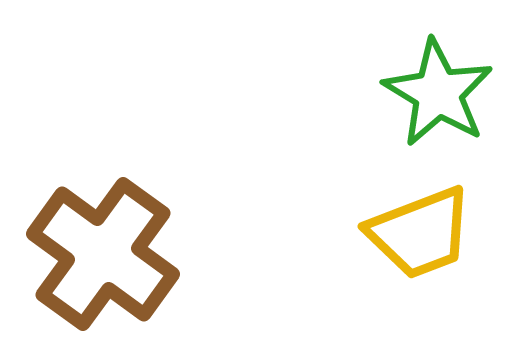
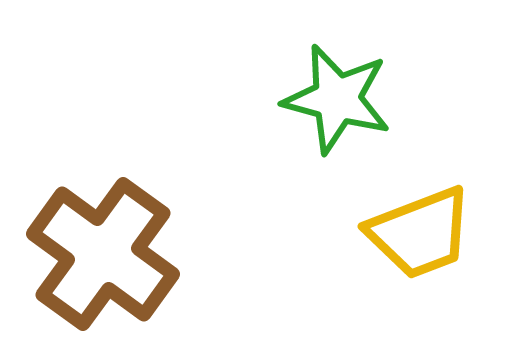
green star: moved 101 px left, 6 px down; rotated 16 degrees counterclockwise
